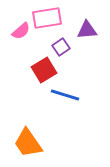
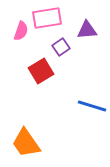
pink semicircle: rotated 30 degrees counterclockwise
red square: moved 3 px left, 1 px down
blue line: moved 27 px right, 11 px down
orange trapezoid: moved 2 px left
